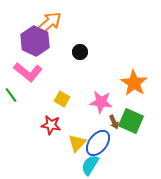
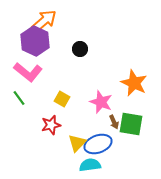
orange arrow: moved 5 px left, 2 px up
black circle: moved 3 px up
orange star: rotated 8 degrees counterclockwise
green line: moved 8 px right, 3 px down
pink star: rotated 15 degrees clockwise
green square: moved 3 px down; rotated 15 degrees counterclockwise
red star: rotated 24 degrees counterclockwise
blue ellipse: moved 1 px down; rotated 32 degrees clockwise
cyan semicircle: rotated 50 degrees clockwise
